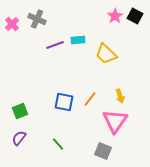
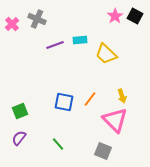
cyan rectangle: moved 2 px right
yellow arrow: moved 2 px right
pink triangle: moved 1 px up; rotated 20 degrees counterclockwise
